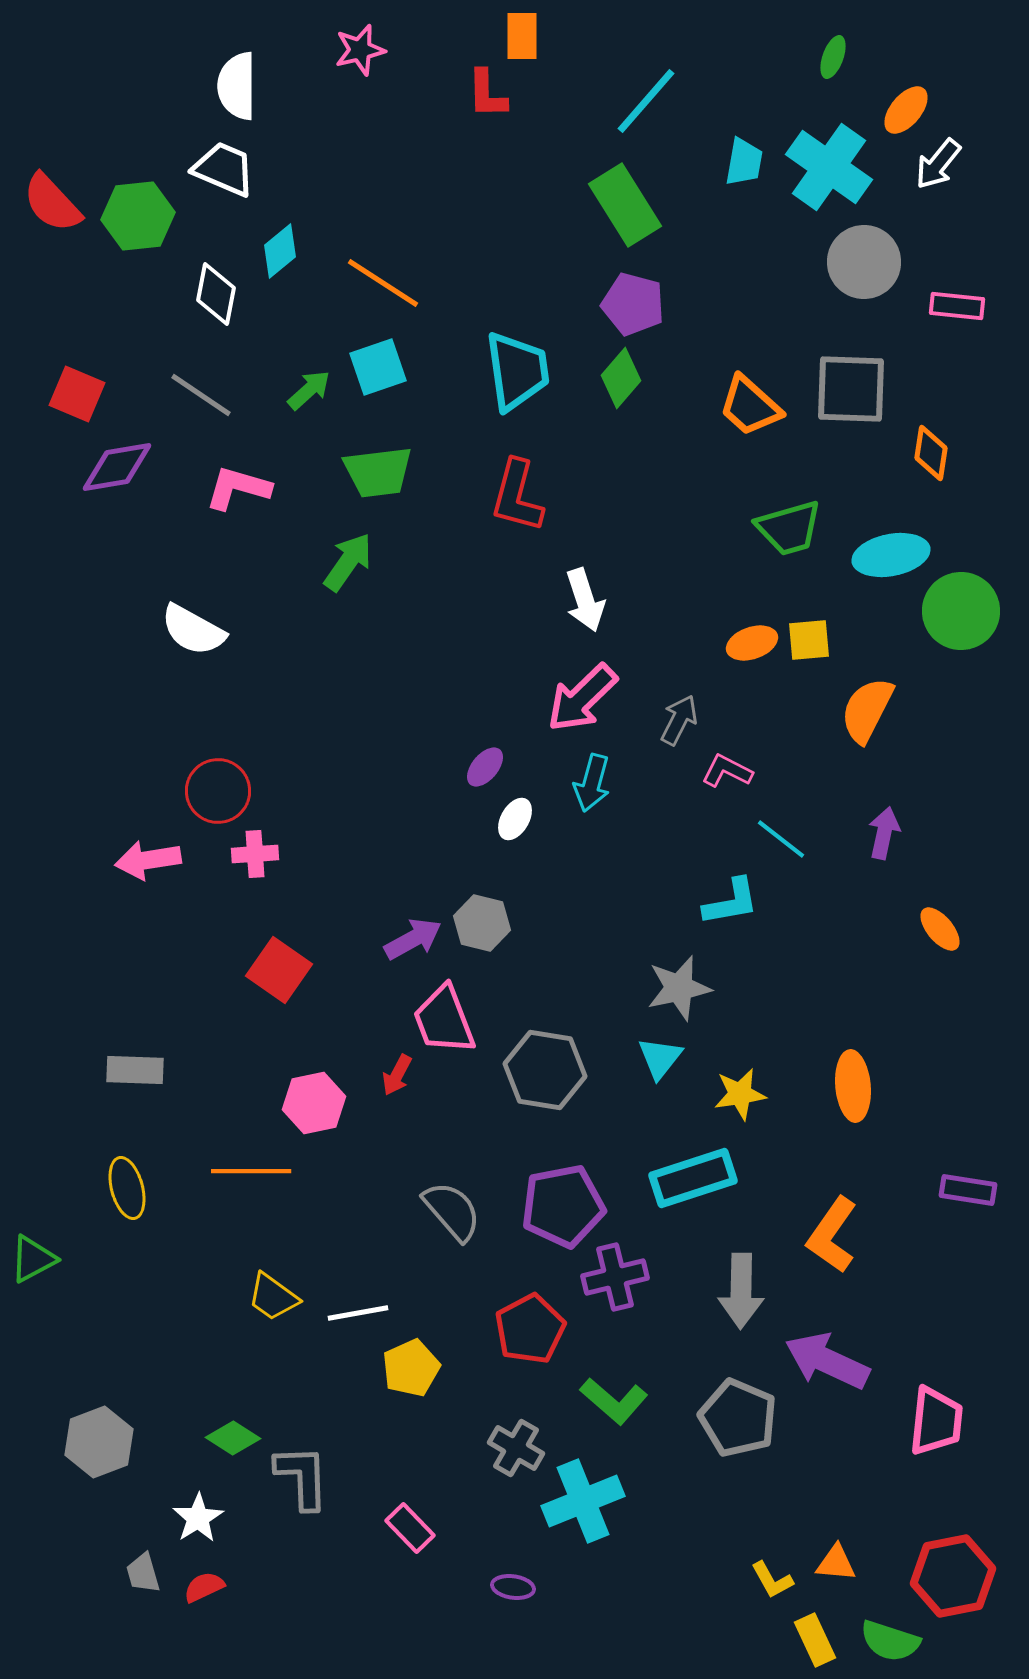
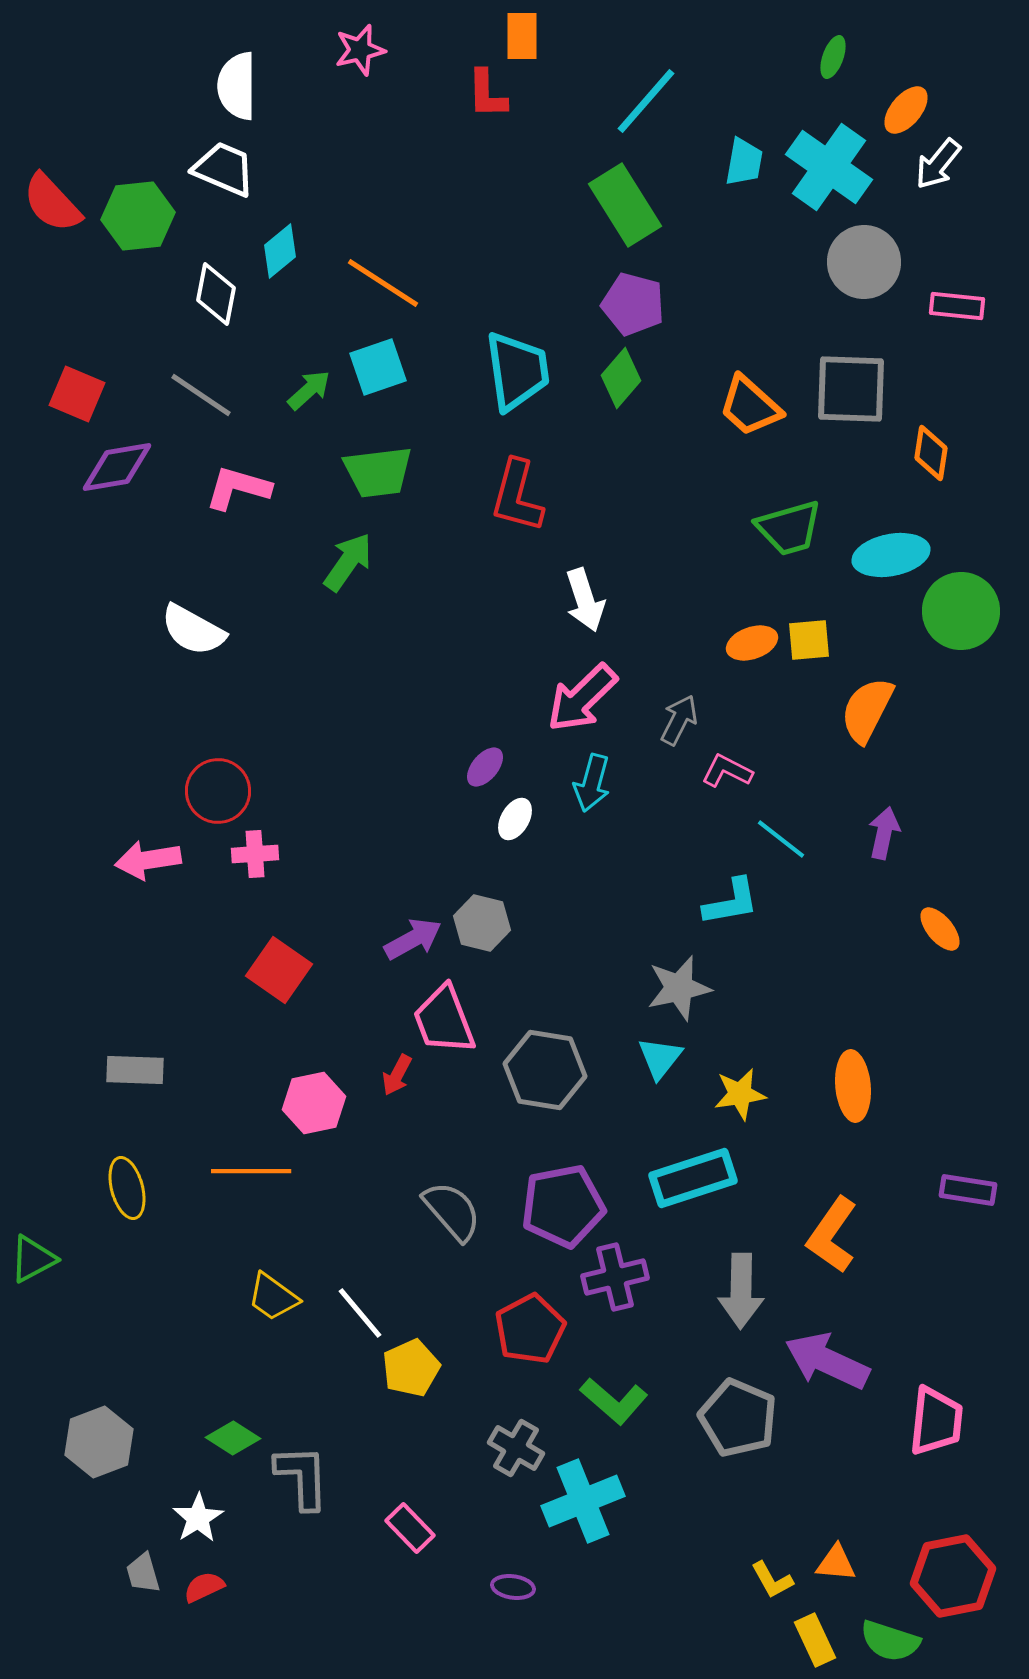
white line at (358, 1313): moved 2 px right; rotated 60 degrees clockwise
